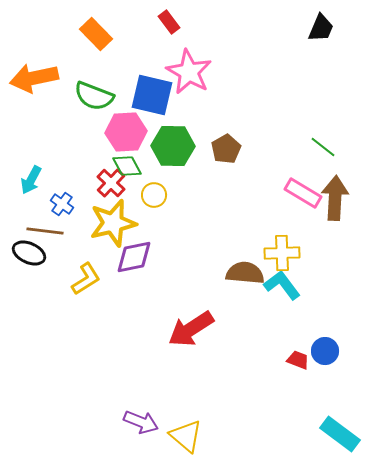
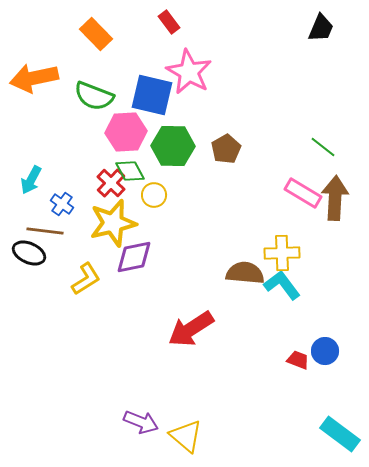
green diamond: moved 3 px right, 5 px down
